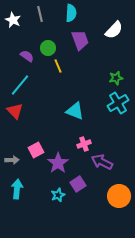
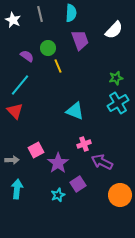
orange circle: moved 1 px right, 1 px up
